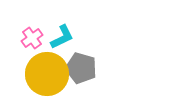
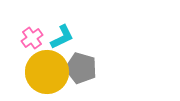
yellow circle: moved 2 px up
